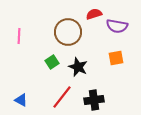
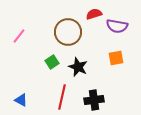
pink line: rotated 35 degrees clockwise
red line: rotated 25 degrees counterclockwise
